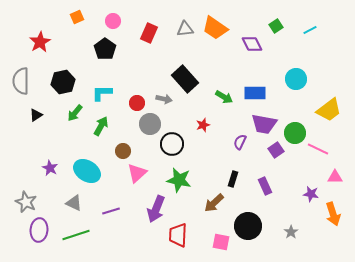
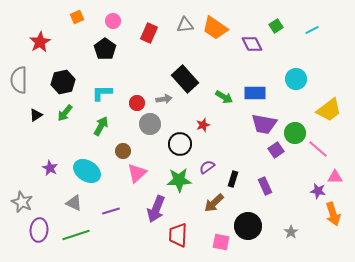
gray triangle at (185, 29): moved 4 px up
cyan line at (310, 30): moved 2 px right
gray semicircle at (21, 81): moved 2 px left, 1 px up
gray arrow at (164, 99): rotated 21 degrees counterclockwise
green arrow at (75, 113): moved 10 px left
purple semicircle at (240, 142): moved 33 px left, 25 px down; rotated 28 degrees clockwise
black circle at (172, 144): moved 8 px right
pink line at (318, 149): rotated 15 degrees clockwise
green star at (179, 180): rotated 15 degrees counterclockwise
purple star at (311, 194): moved 7 px right, 3 px up
gray star at (26, 202): moved 4 px left
